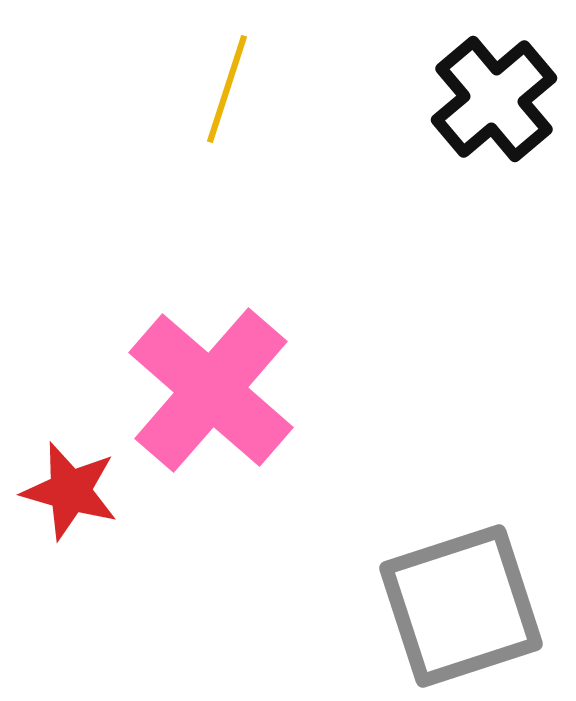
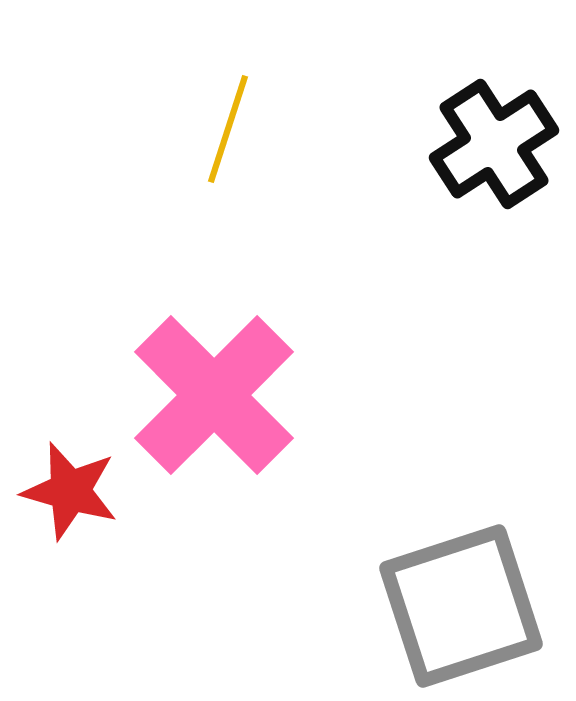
yellow line: moved 1 px right, 40 px down
black cross: moved 45 px down; rotated 7 degrees clockwise
pink cross: moved 3 px right, 5 px down; rotated 4 degrees clockwise
